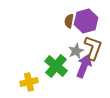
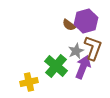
brown semicircle: moved 4 px down; rotated 64 degrees counterclockwise
purple arrow: moved 1 px left, 1 px down
